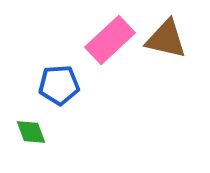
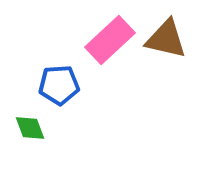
green diamond: moved 1 px left, 4 px up
